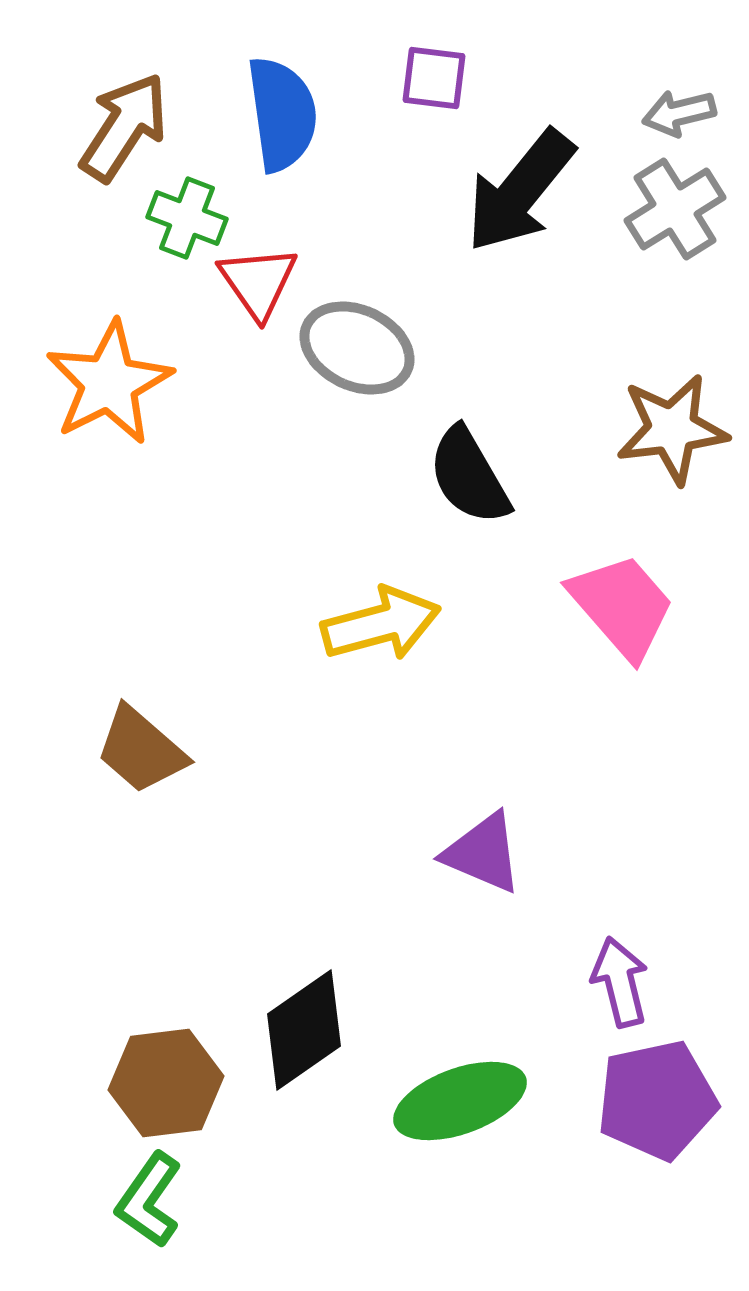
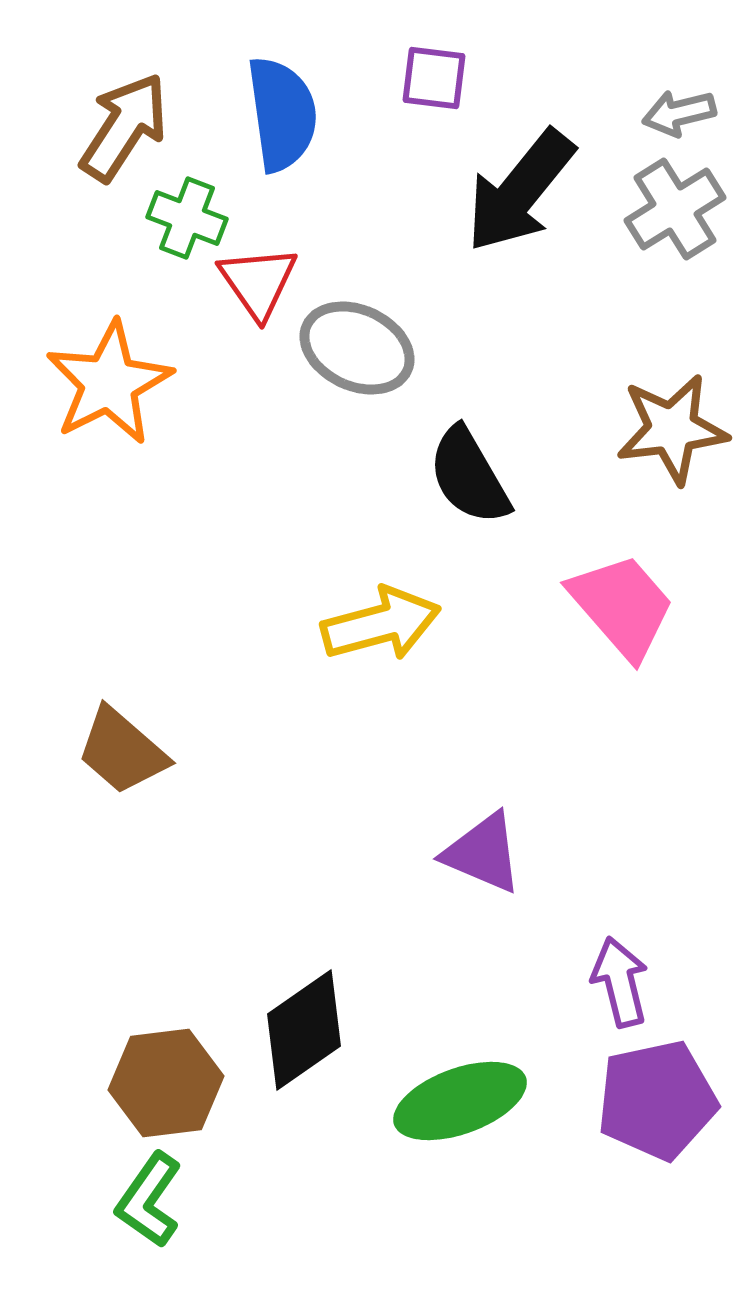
brown trapezoid: moved 19 px left, 1 px down
